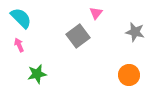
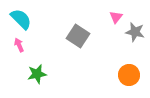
pink triangle: moved 20 px right, 4 px down
cyan semicircle: moved 1 px down
gray square: rotated 20 degrees counterclockwise
